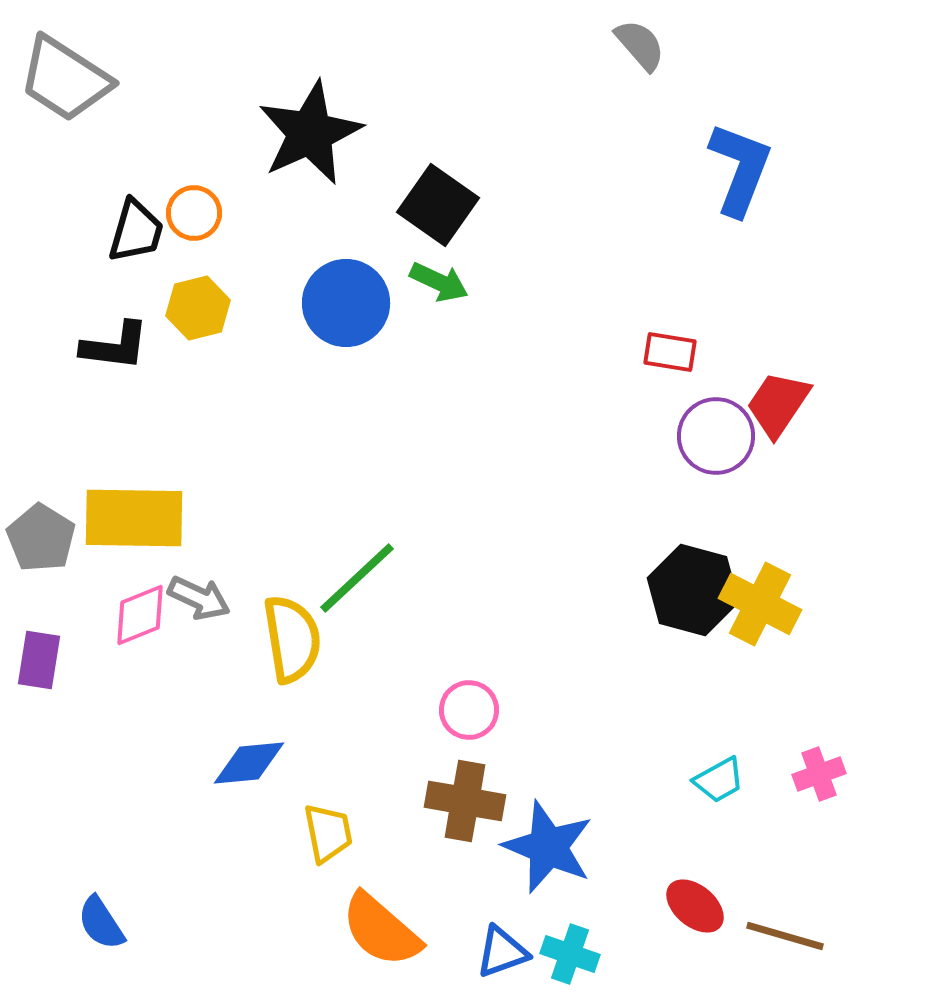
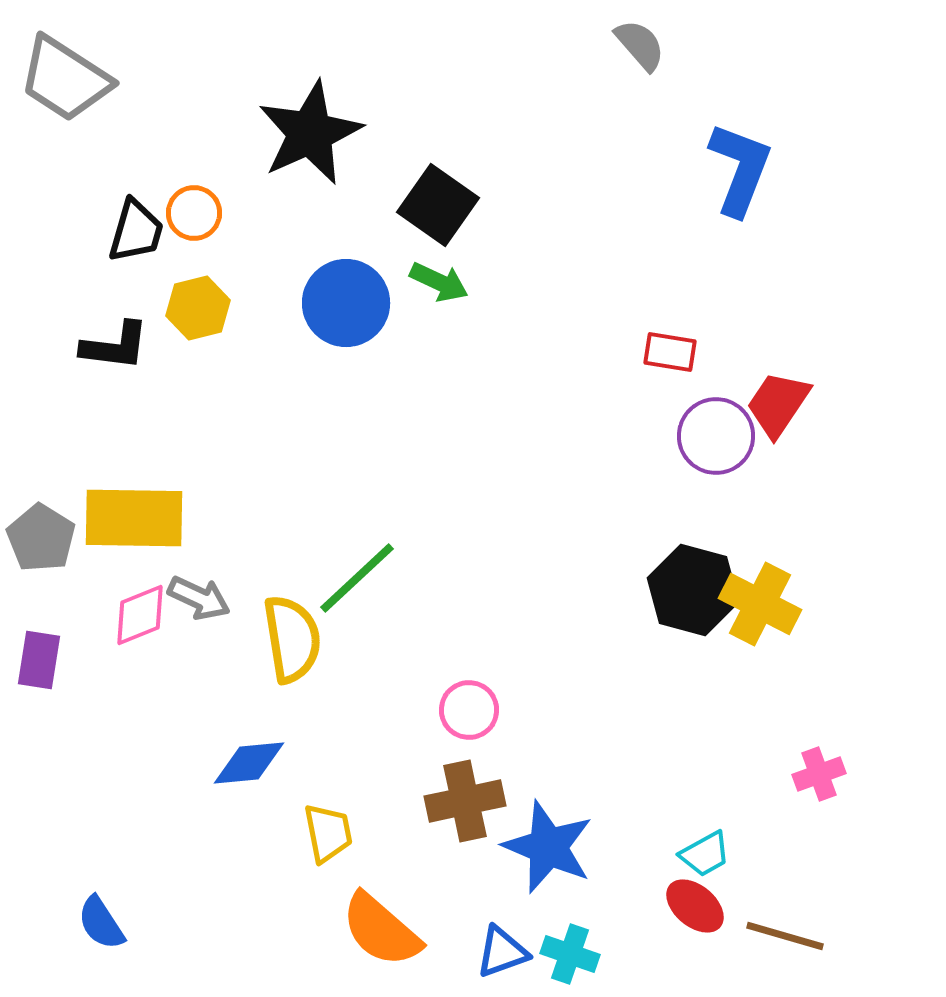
cyan trapezoid: moved 14 px left, 74 px down
brown cross: rotated 22 degrees counterclockwise
